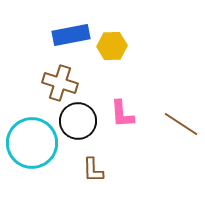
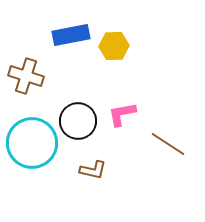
yellow hexagon: moved 2 px right
brown cross: moved 34 px left, 7 px up
pink L-shape: rotated 84 degrees clockwise
brown line: moved 13 px left, 20 px down
brown L-shape: rotated 76 degrees counterclockwise
